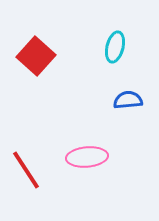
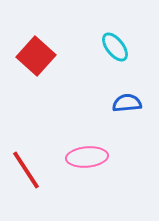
cyan ellipse: rotated 52 degrees counterclockwise
blue semicircle: moved 1 px left, 3 px down
